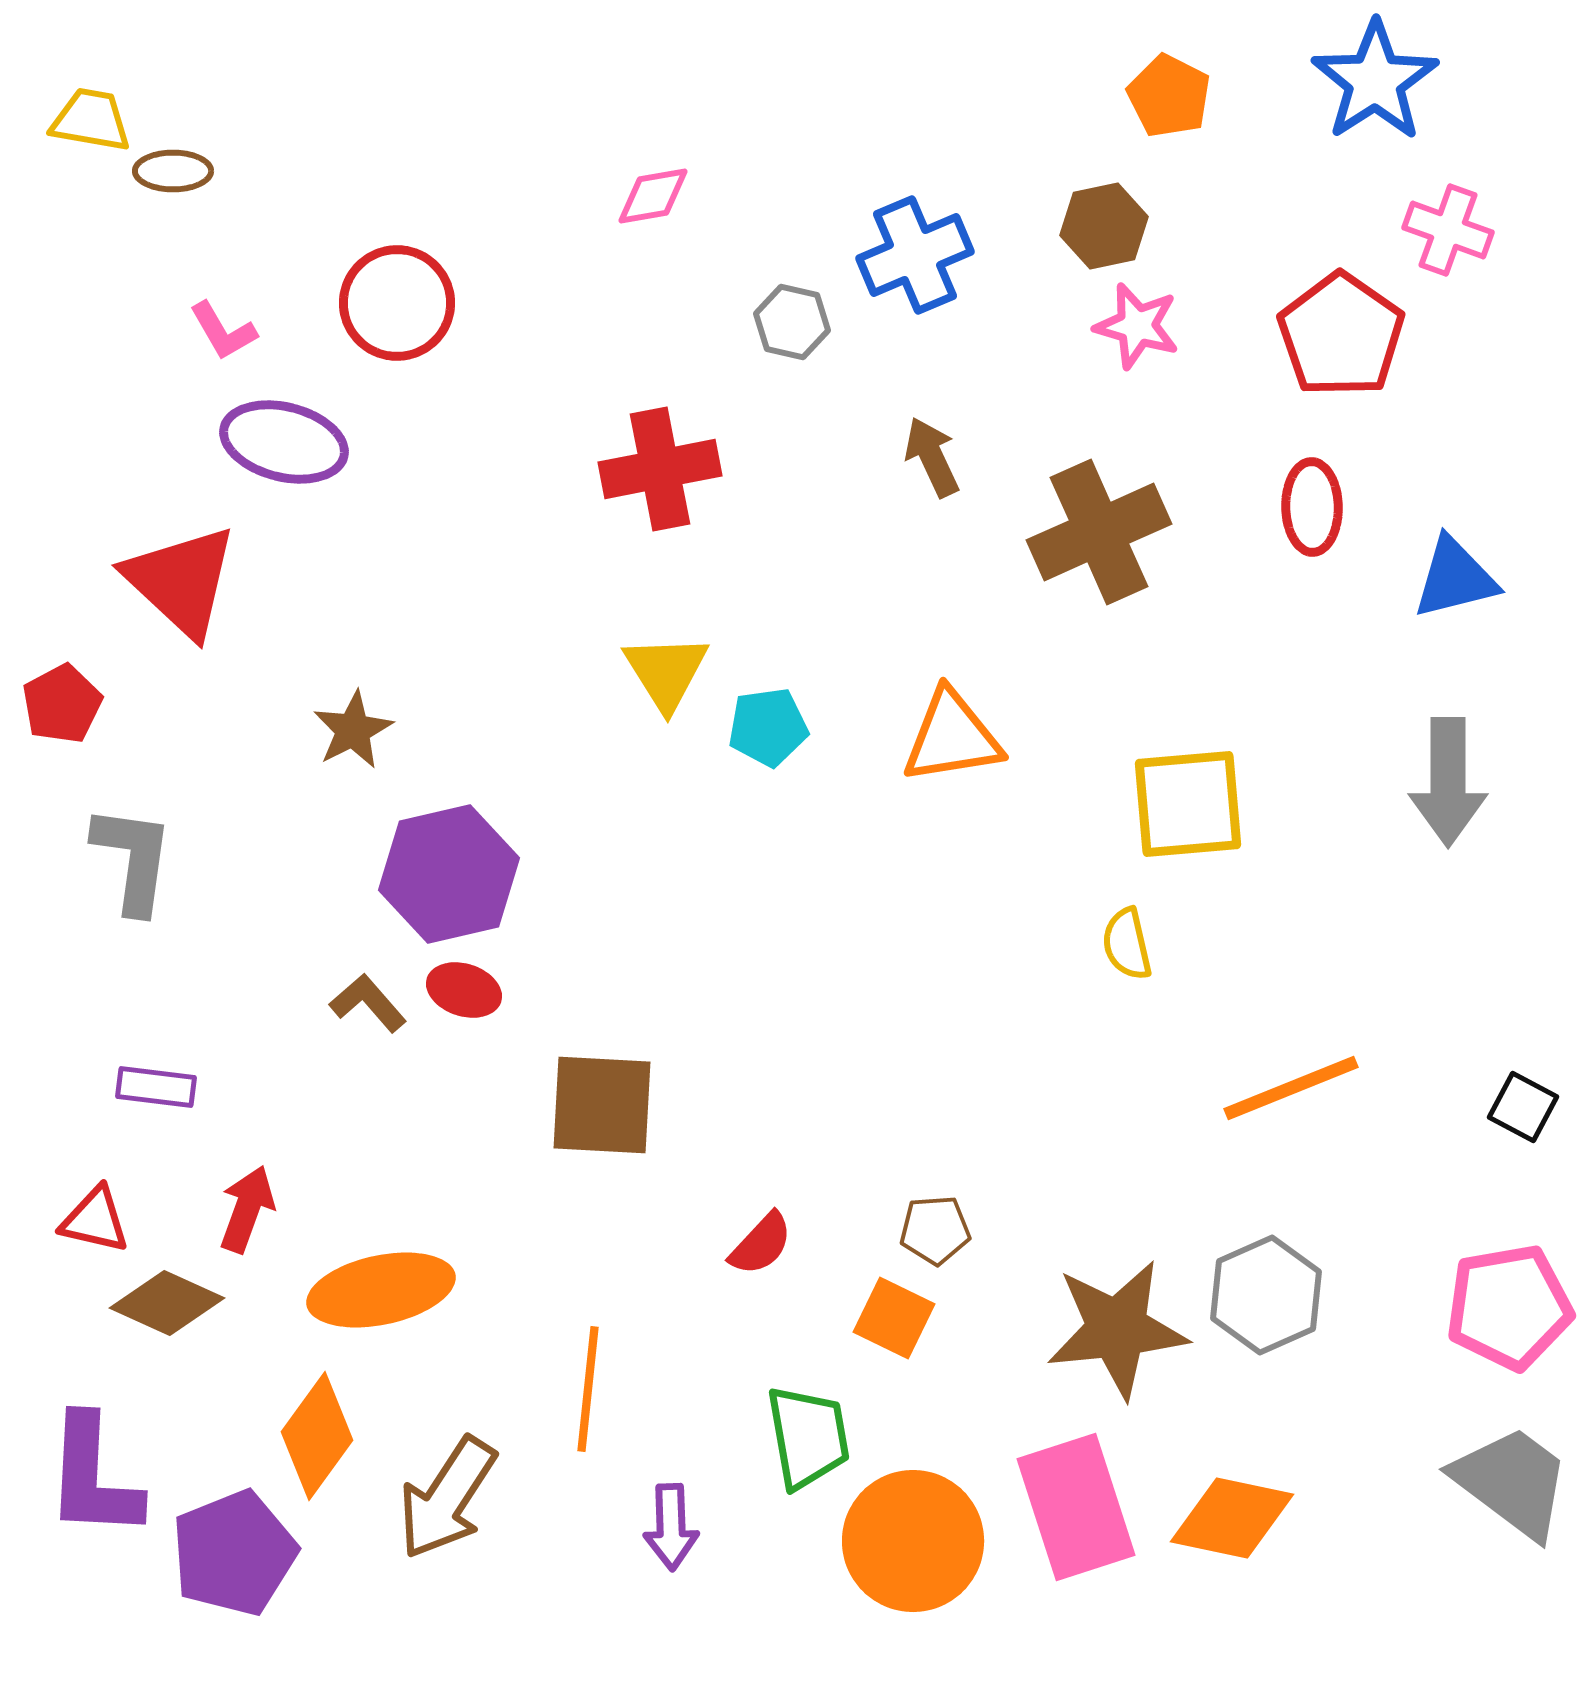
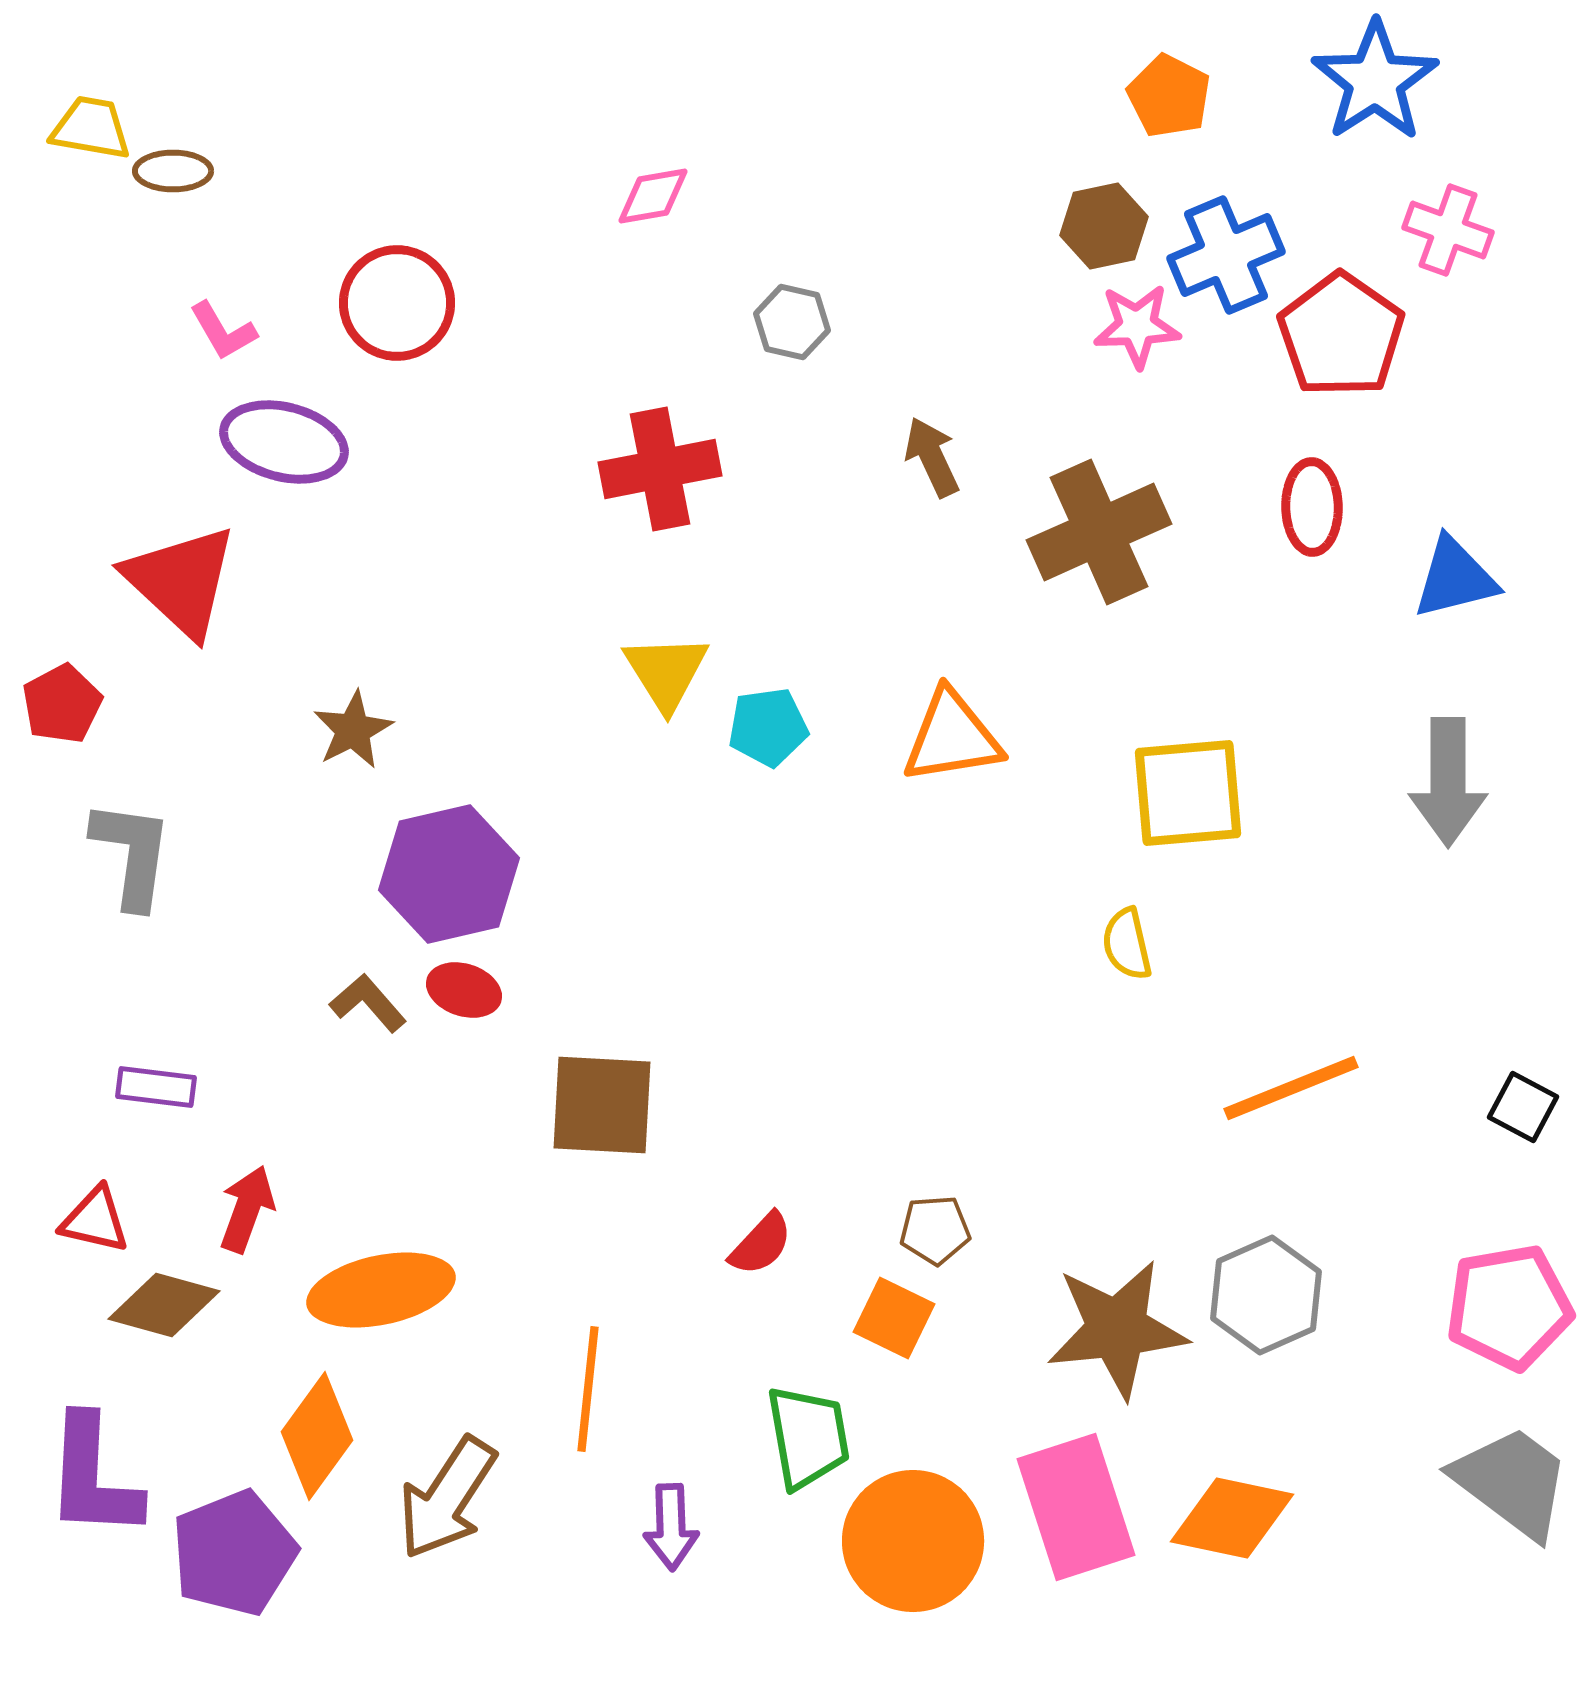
yellow trapezoid at (91, 120): moved 8 px down
blue cross at (915, 255): moved 311 px right
pink star at (1137, 326): rotated 18 degrees counterclockwise
yellow square at (1188, 804): moved 11 px up
gray L-shape at (133, 859): moved 1 px left, 5 px up
brown diamond at (167, 1303): moved 3 px left, 2 px down; rotated 9 degrees counterclockwise
